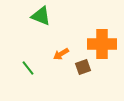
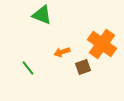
green triangle: moved 1 px right, 1 px up
orange cross: rotated 36 degrees clockwise
orange arrow: moved 1 px right, 2 px up; rotated 14 degrees clockwise
